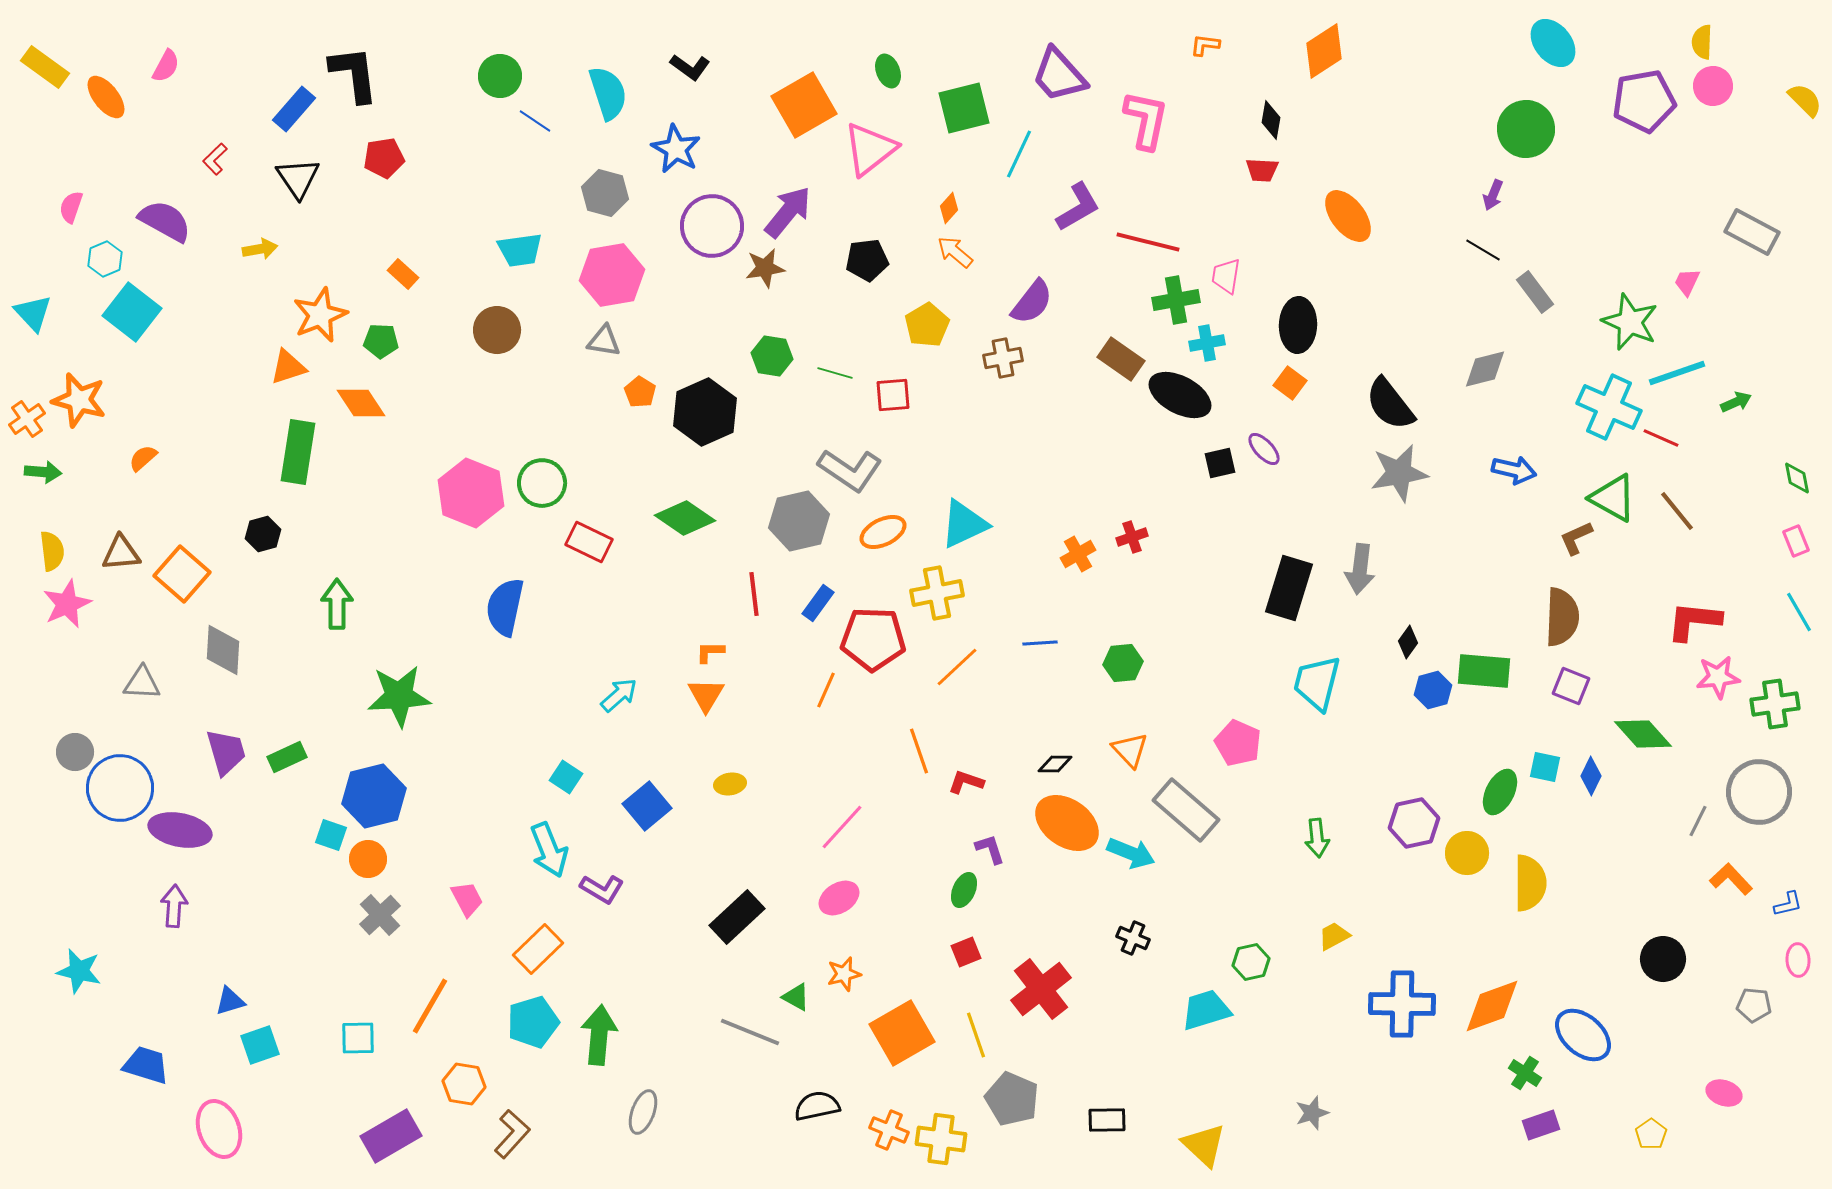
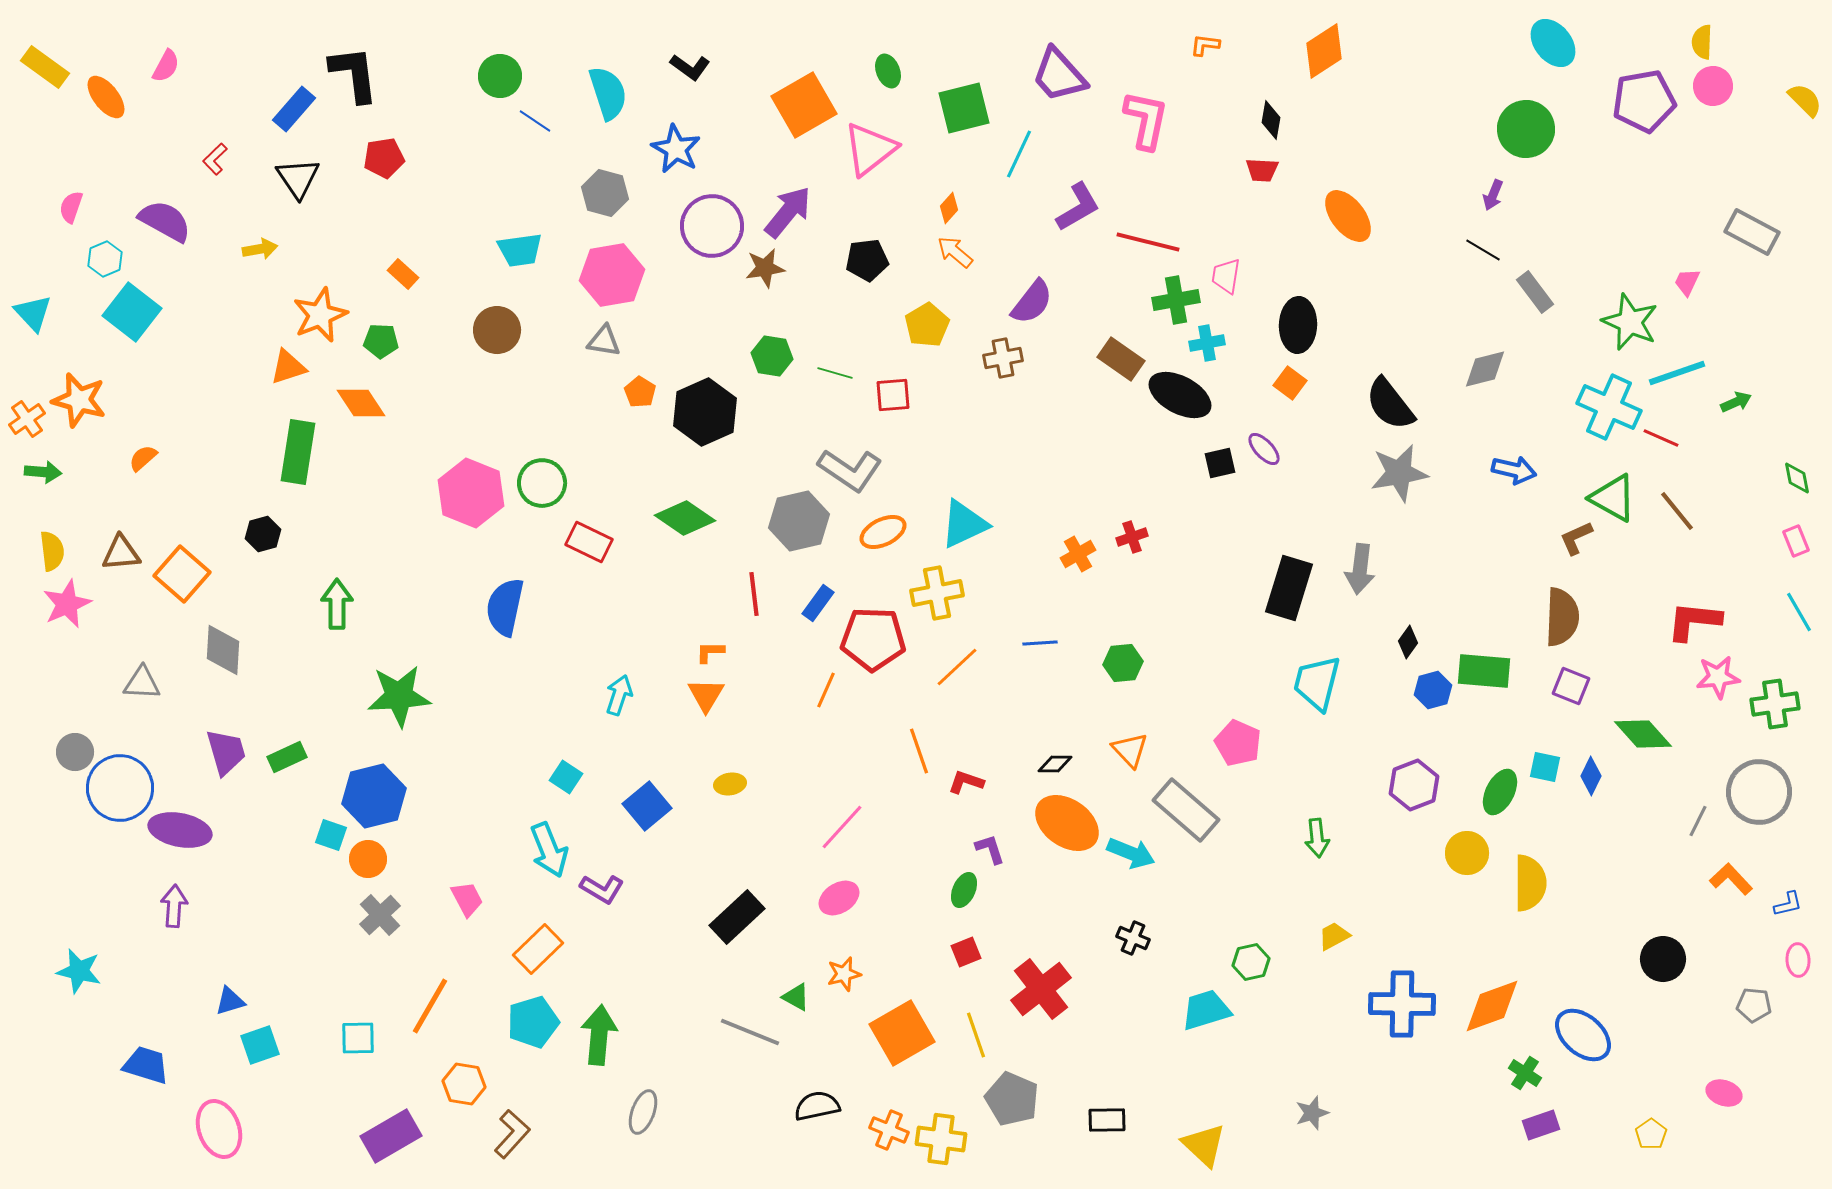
cyan arrow at (619, 695): rotated 30 degrees counterclockwise
purple hexagon at (1414, 823): moved 38 px up; rotated 9 degrees counterclockwise
